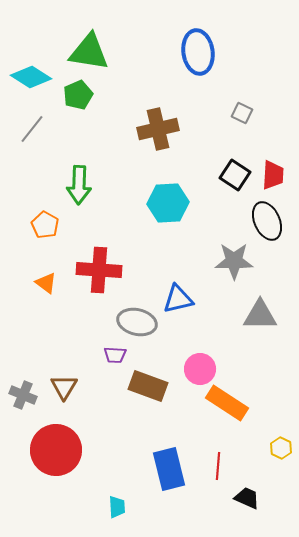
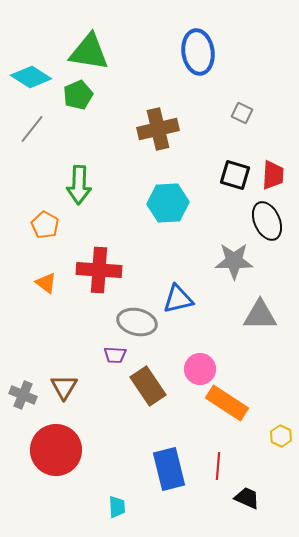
black square: rotated 16 degrees counterclockwise
brown rectangle: rotated 36 degrees clockwise
yellow hexagon: moved 12 px up
